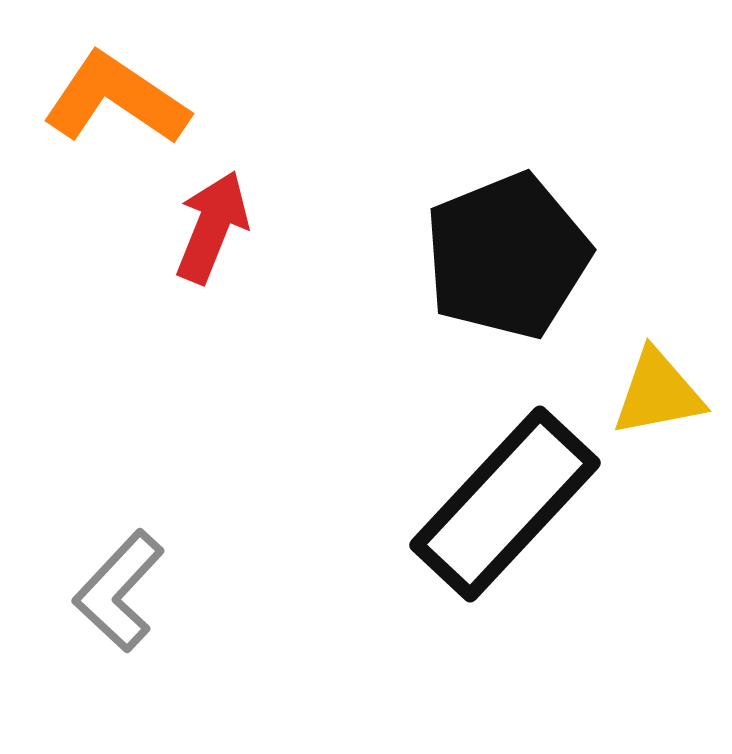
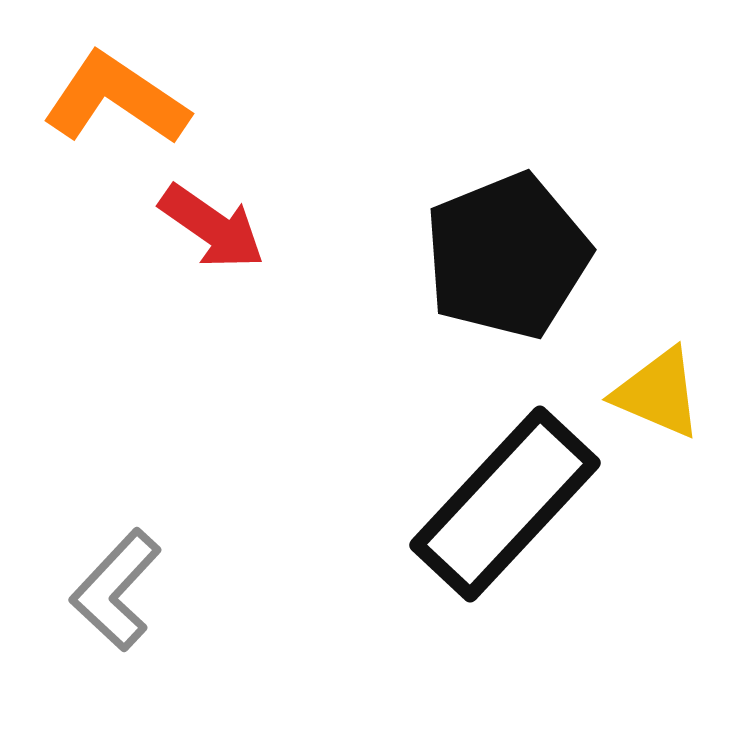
red arrow: rotated 103 degrees clockwise
yellow triangle: rotated 34 degrees clockwise
gray L-shape: moved 3 px left, 1 px up
